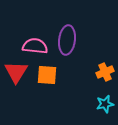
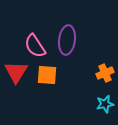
pink semicircle: rotated 130 degrees counterclockwise
orange cross: moved 1 px down
